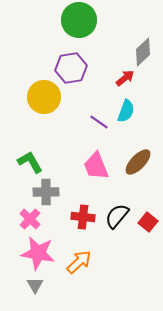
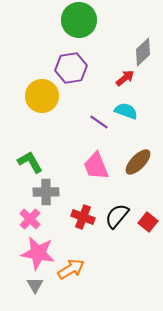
yellow circle: moved 2 px left, 1 px up
cyan semicircle: rotated 90 degrees counterclockwise
red cross: rotated 15 degrees clockwise
orange arrow: moved 8 px left, 7 px down; rotated 12 degrees clockwise
